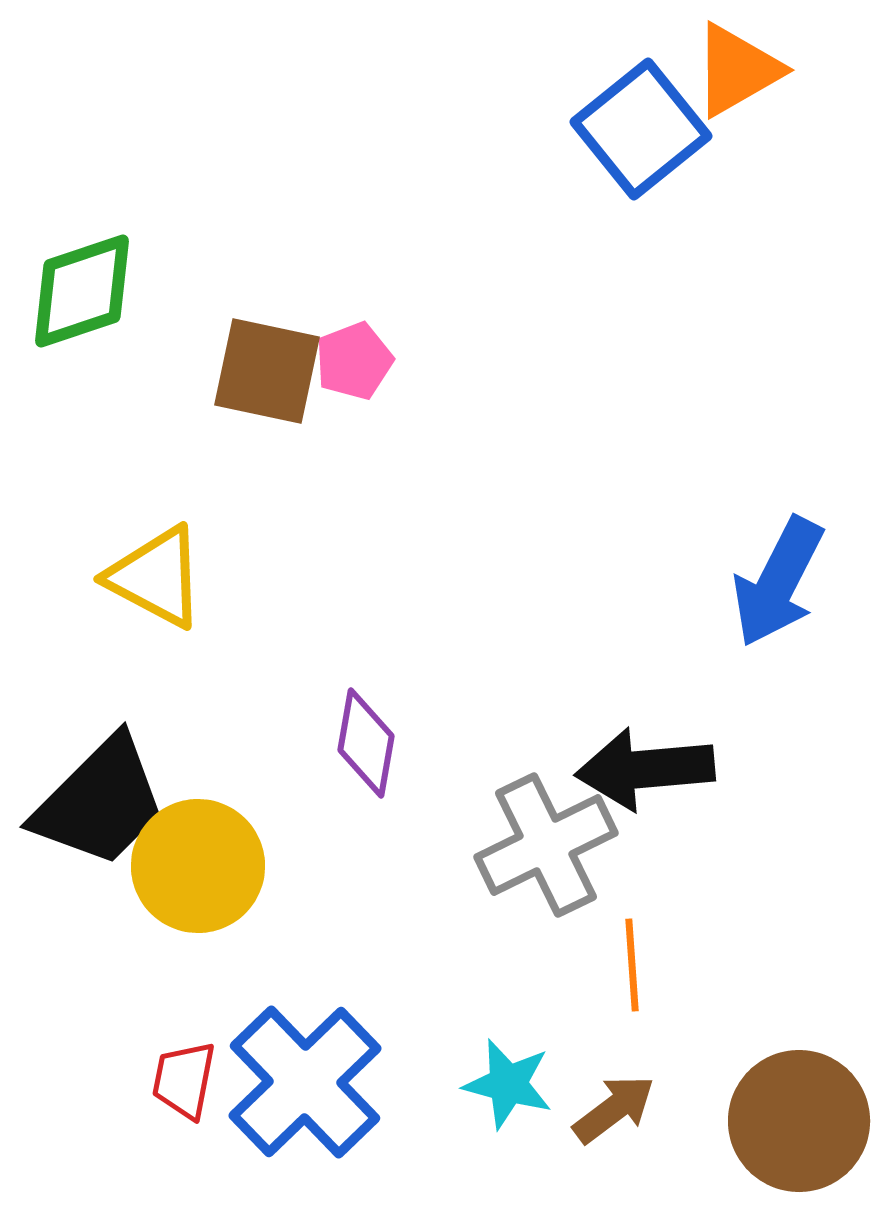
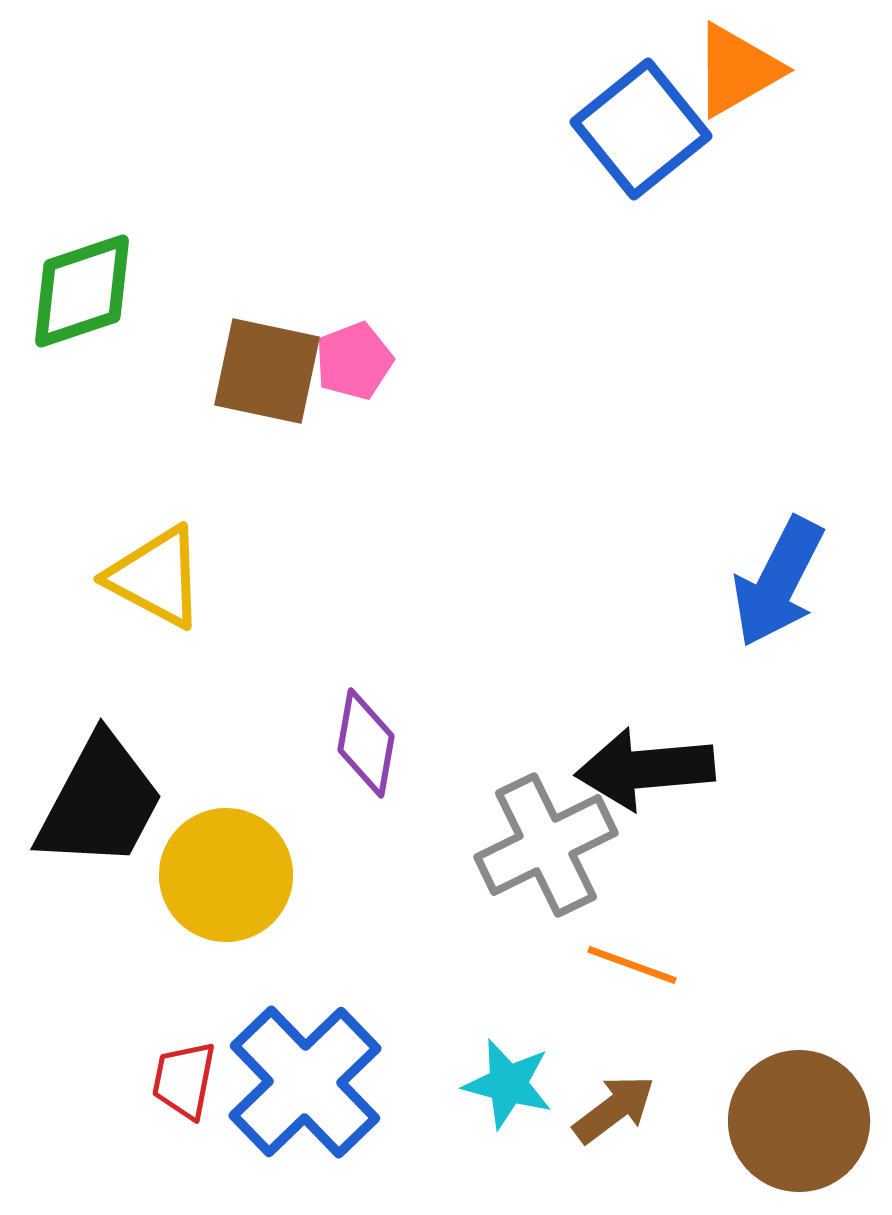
black trapezoid: rotated 17 degrees counterclockwise
yellow circle: moved 28 px right, 9 px down
orange line: rotated 66 degrees counterclockwise
